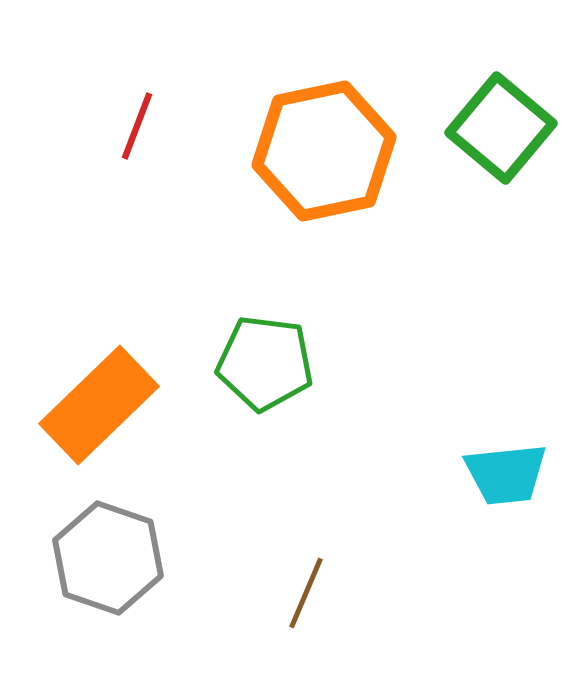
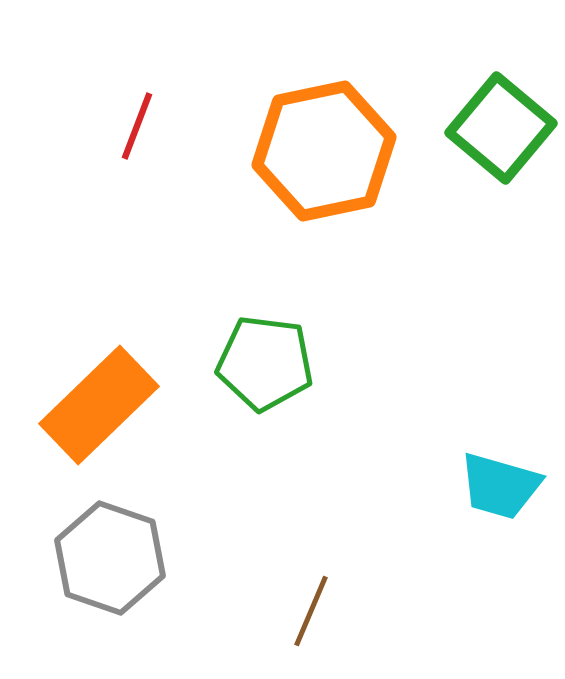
cyan trapezoid: moved 6 px left, 12 px down; rotated 22 degrees clockwise
gray hexagon: moved 2 px right
brown line: moved 5 px right, 18 px down
